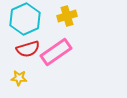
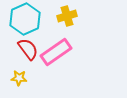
red semicircle: rotated 110 degrees counterclockwise
